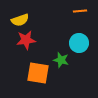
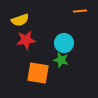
cyan circle: moved 15 px left
